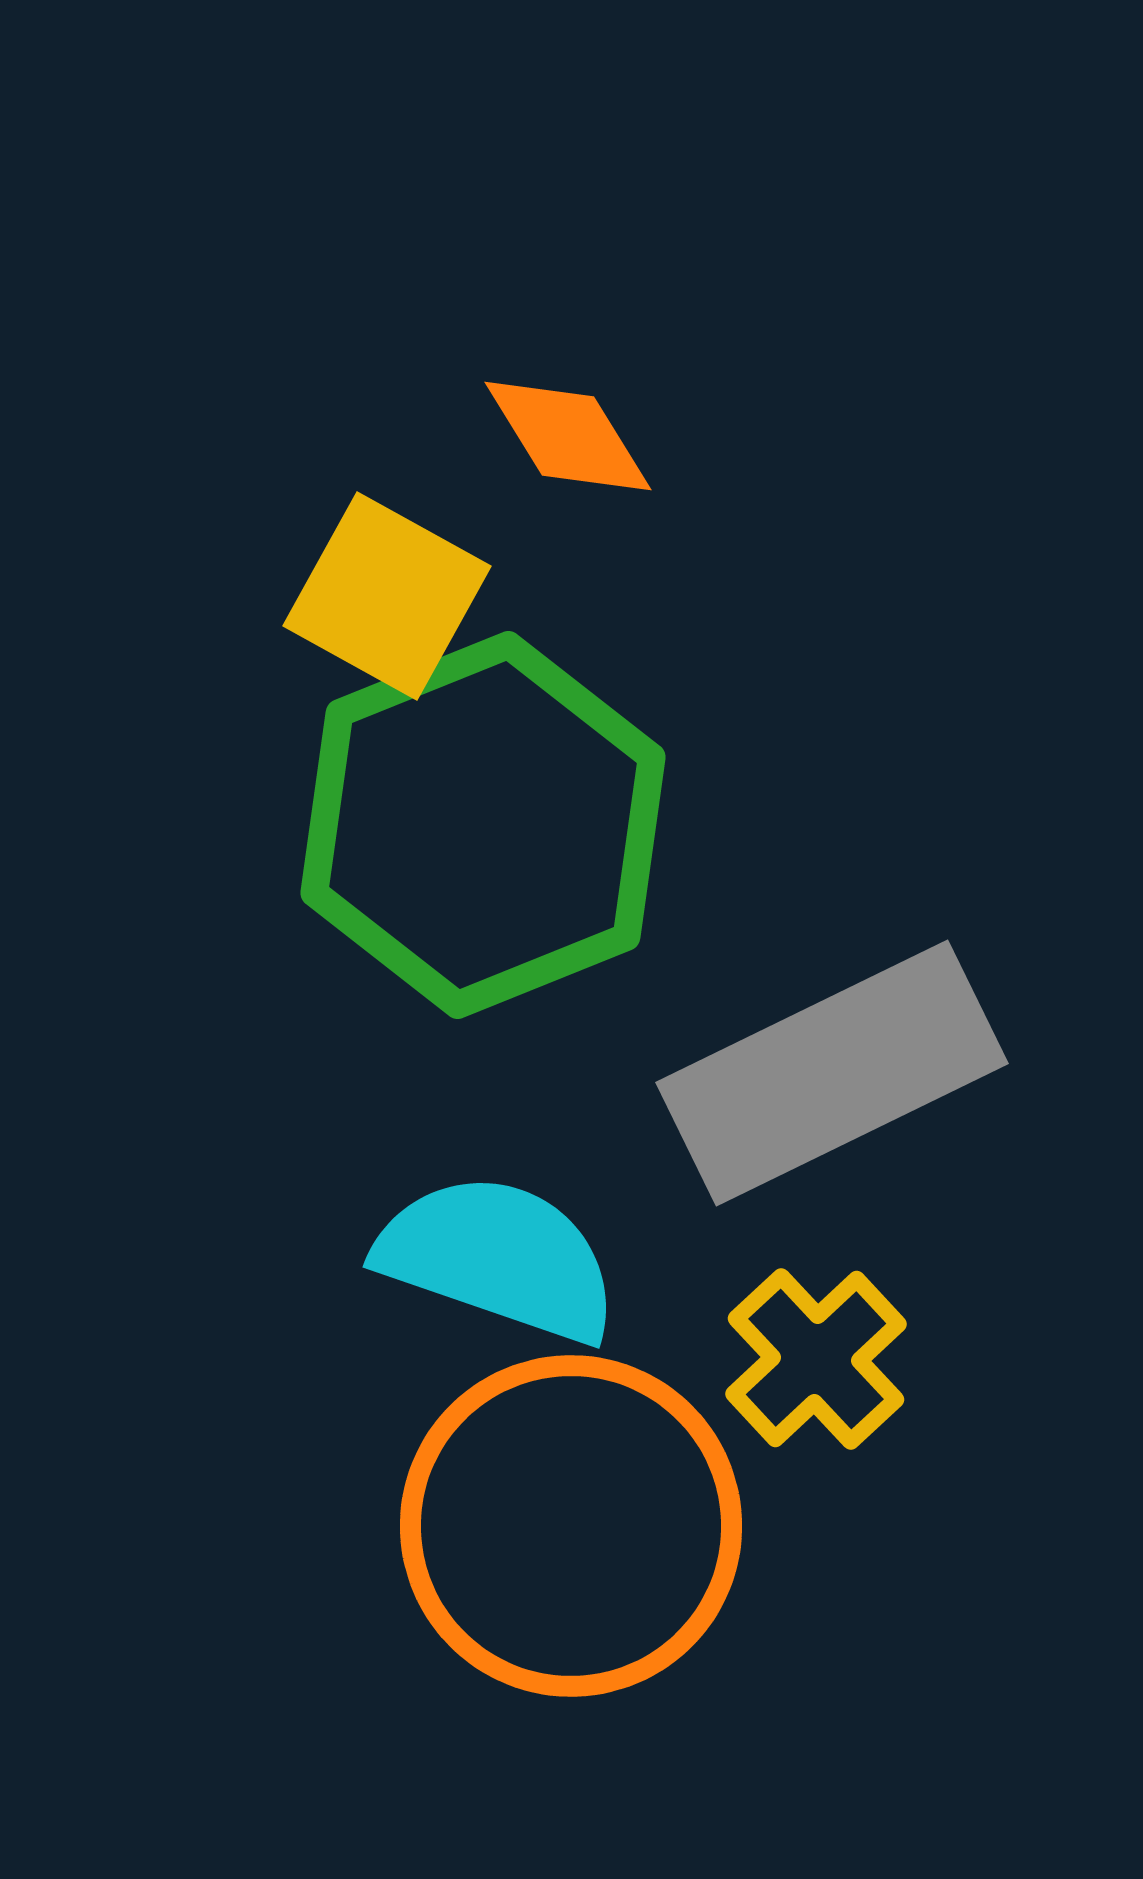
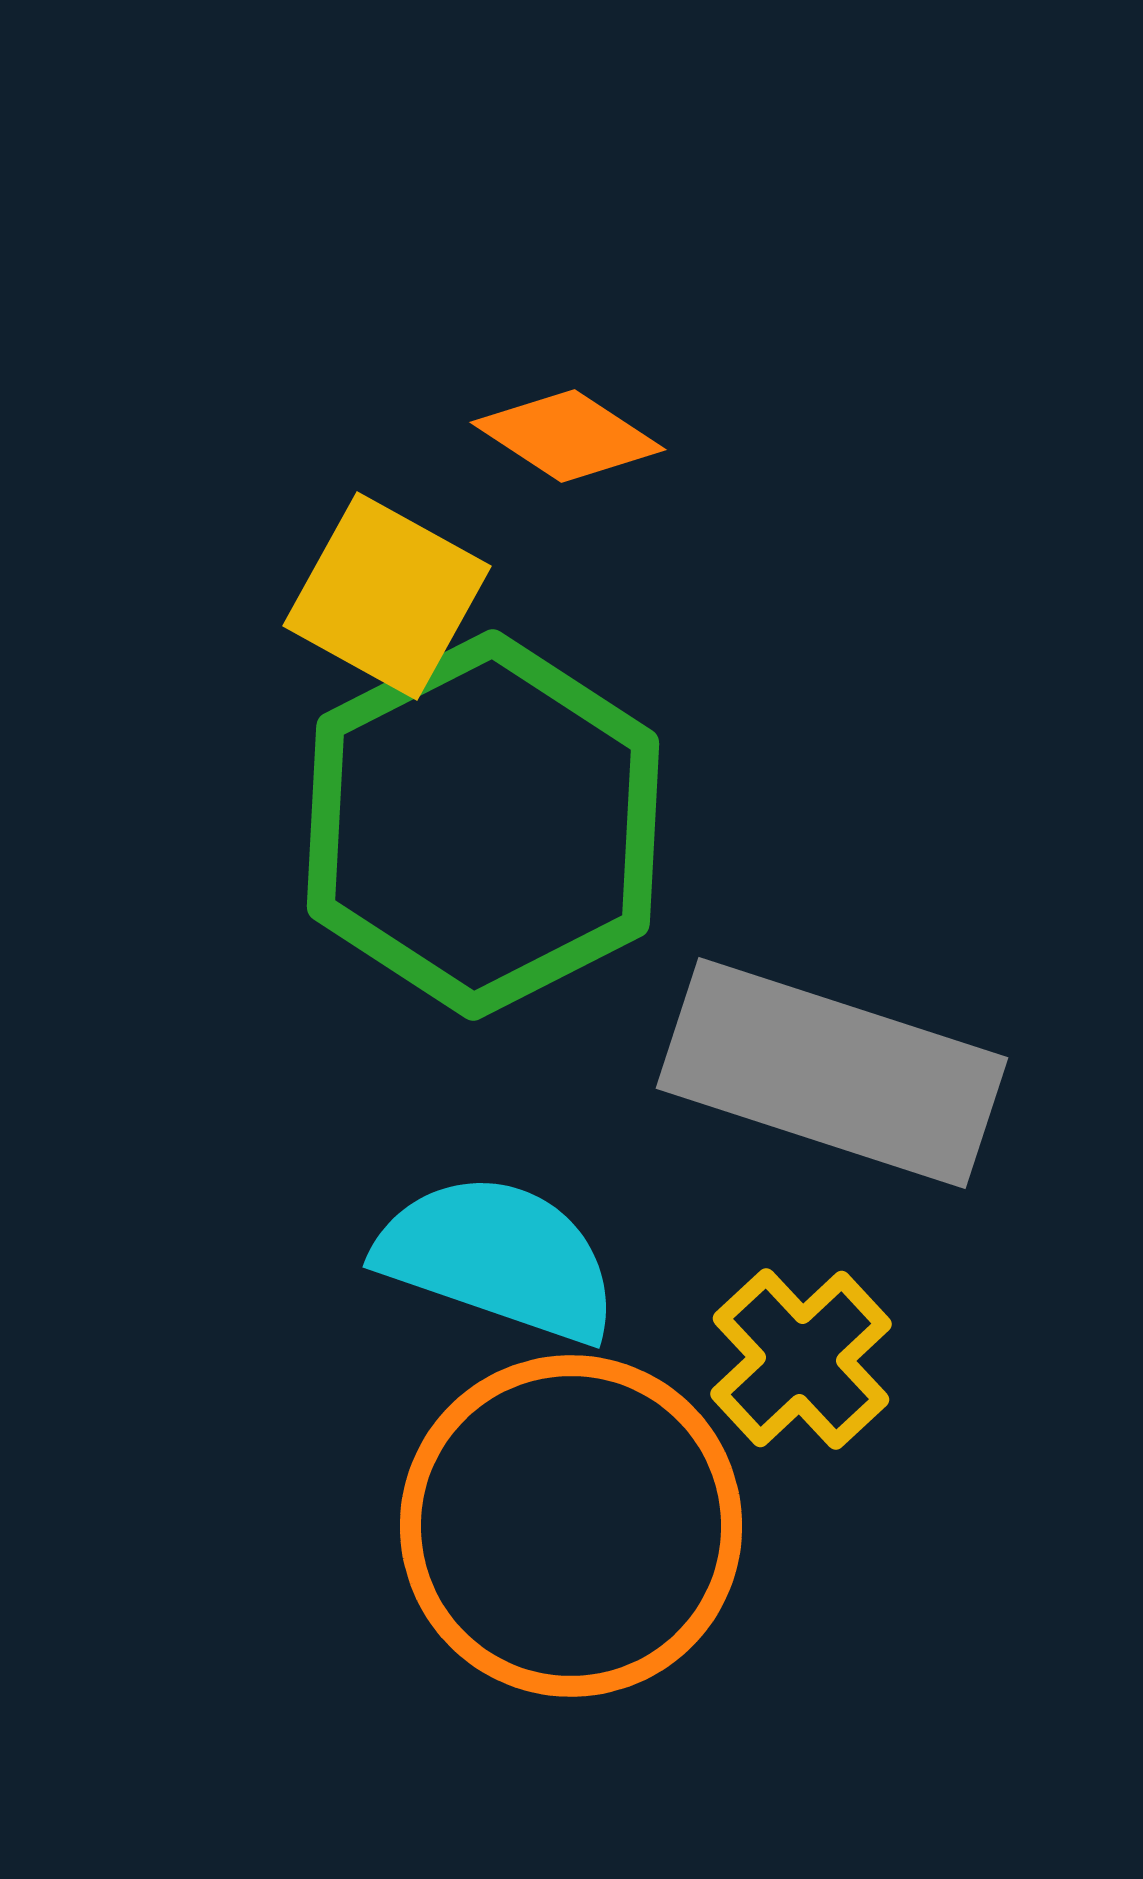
orange diamond: rotated 25 degrees counterclockwise
green hexagon: rotated 5 degrees counterclockwise
gray rectangle: rotated 44 degrees clockwise
yellow cross: moved 15 px left
